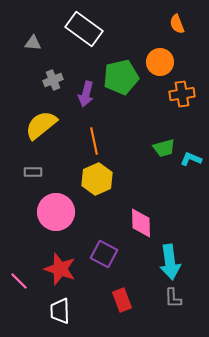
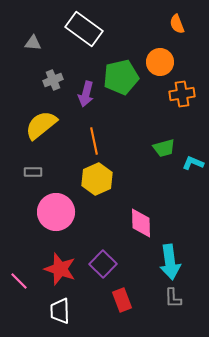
cyan L-shape: moved 2 px right, 4 px down
purple square: moved 1 px left, 10 px down; rotated 16 degrees clockwise
